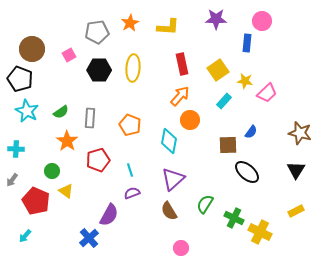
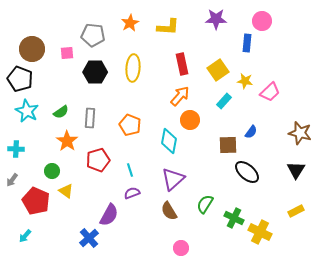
gray pentagon at (97, 32): moved 4 px left, 3 px down; rotated 15 degrees clockwise
pink square at (69, 55): moved 2 px left, 2 px up; rotated 24 degrees clockwise
black hexagon at (99, 70): moved 4 px left, 2 px down
pink trapezoid at (267, 93): moved 3 px right, 1 px up
